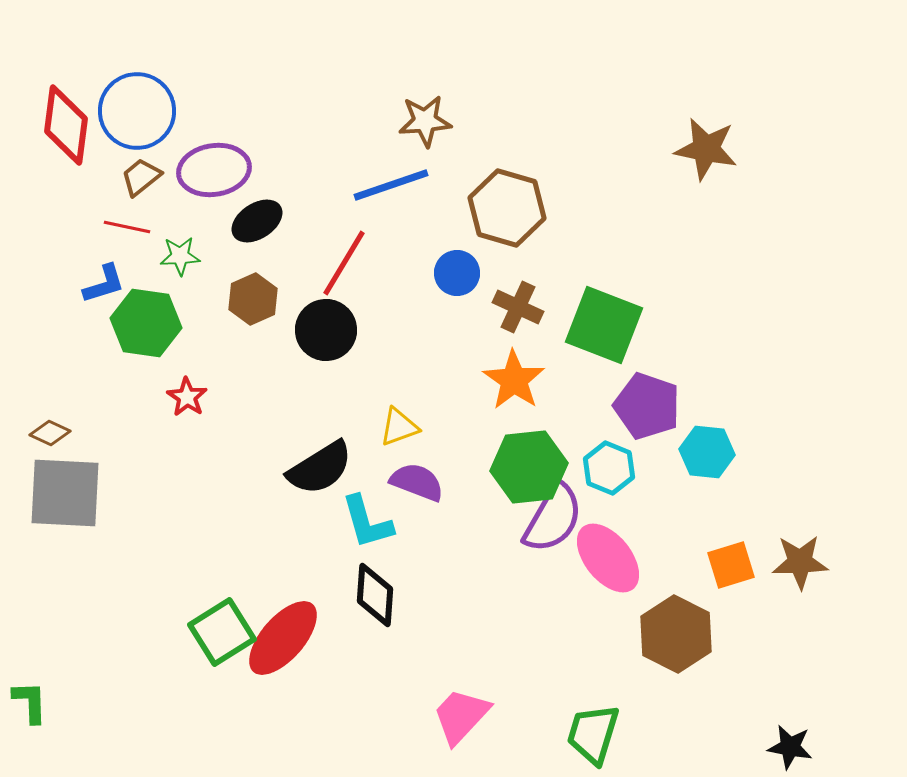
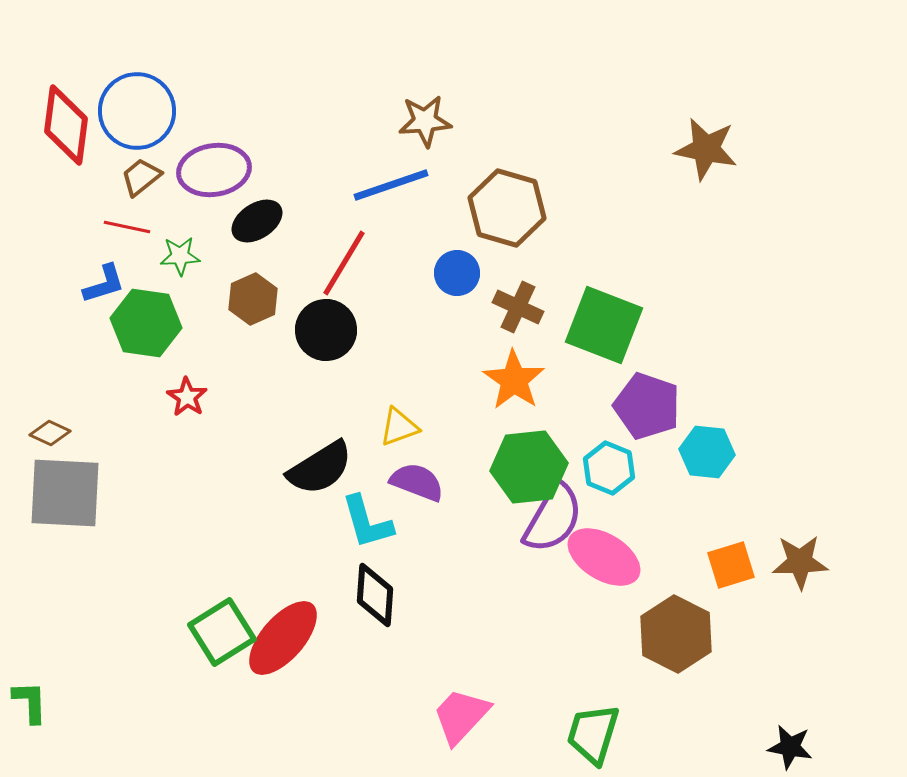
pink ellipse at (608, 558): moved 4 px left, 1 px up; rotated 20 degrees counterclockwise
